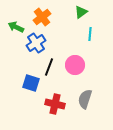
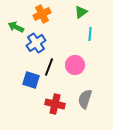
orange cross: moved 3 px up; rotated 12 degrees clockwise
blue square: moved 3 px up
